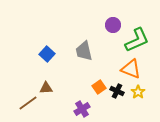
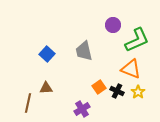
brown line: rotated 42 degrees counterclockwise
